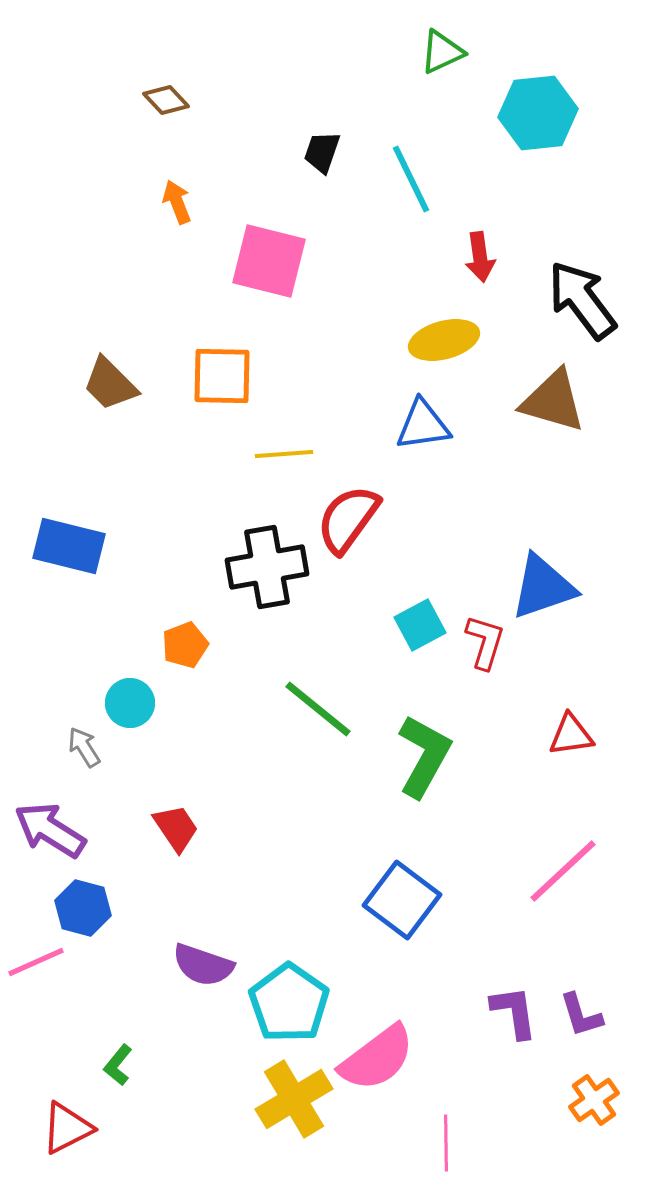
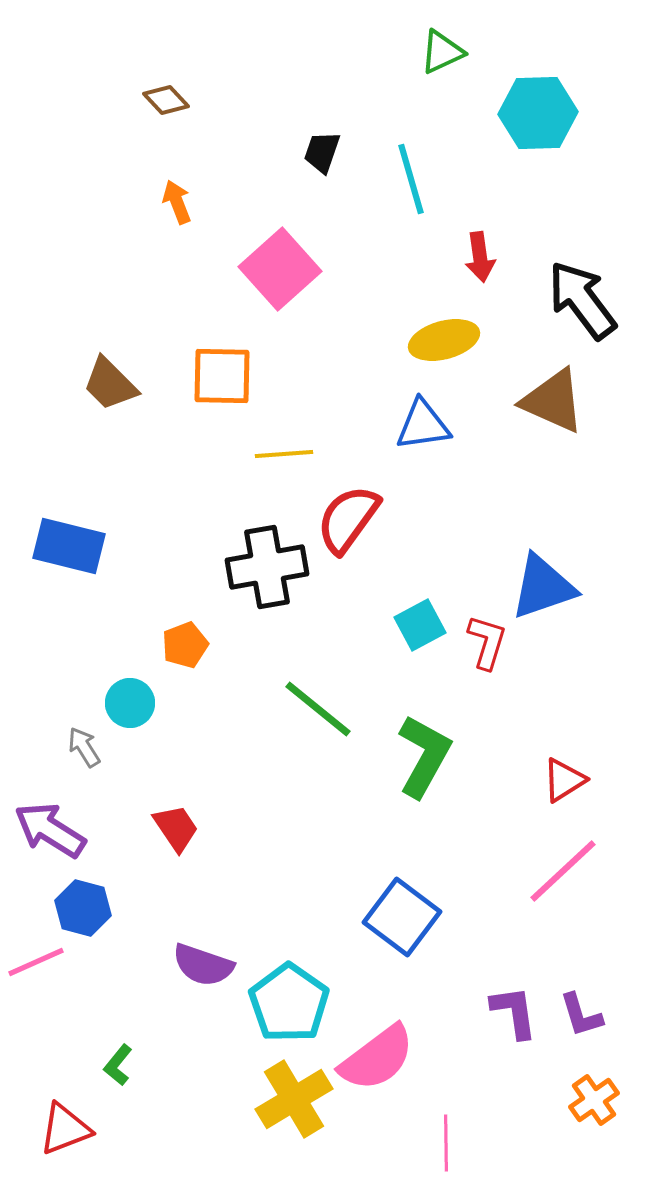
cyan hexagon at (538, 113): rotated 4 degrees clockwise
cyan line at (411, 179): rotated 10 degrees clockwise
pink square at (269, 261): moved 11 px right, 8 px down; rotated 34 degrees clockwise
brown triangle at (553, 401): rotated 8 degrees clockwise
red L-shape at (485, 642): moved 2 px right
red triangle at (571, 735): moved 7 px left, 45 px down; rotated 24 degrees counterclockwise
blue square at (402, 900): moved 17 px down
red triangle at (67, 1128): moved 2 px left, 1 px down; rotated 6 degrees clockwise
